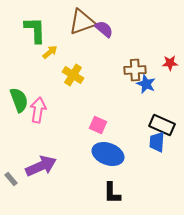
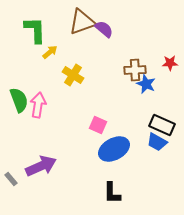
pink arrow: moved 5 px up
blue trapezoid: rotated 65 degrees counterclockwise
blue ellipse: moved 6 px right, 5 px up; rotated 48 degrees counterclockwise
